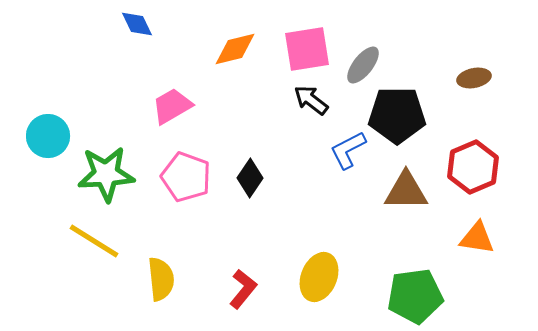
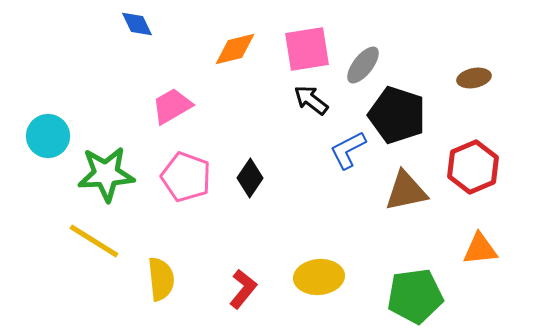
black pentagon: rotated 18 degrees clockwise
brown triangle: rotated 12 degrees counterclockwise
orange triangle: moved 3 px right, 11 px down; rotated 15 degrees counterclockwise
yellow ellipse: rotated 63 degrees clockwise
